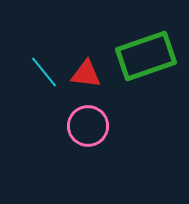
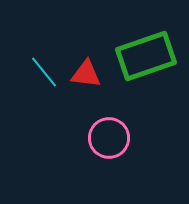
pink circle: moved 21 px right, 12 px down
